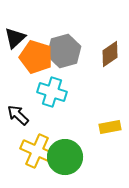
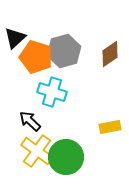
black arrow: moved 12 px right, 6 px down
yellow cross: rotated 12 degrees clockwise
green circle: moved 1 px right
